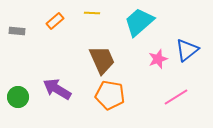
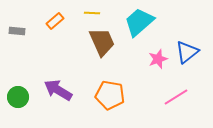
blue triangle: moved 2 px down
brown trapezoid: moved 18 px up
purple arrow: moved 1 px right, 1 px down
